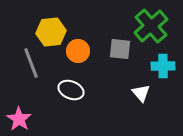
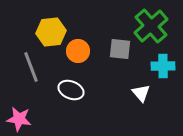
gray line: moved 4 px down
pink star: rotated 25 degrees counterclockwise
